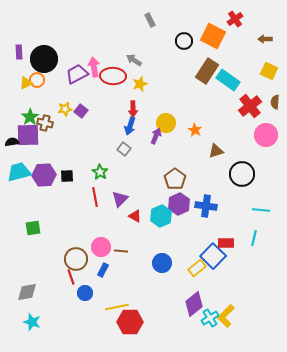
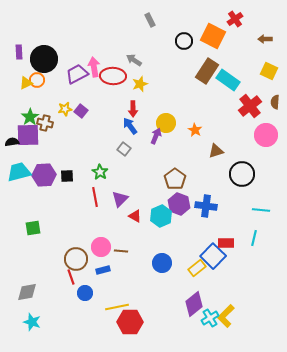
blue arrow at (130, 126): rotated 126 degrees clockwise
purple hexagon at (179, 204): rotated 15 degrees counterclockwise
blue rectangle at (103, 270): rotated 48 degrees clockwise
